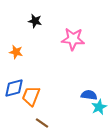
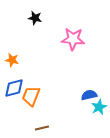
black star: moved 3 px up
orange star: moved 4 px left, 8 px down
blue semicircle: rotated 21 degrees counterclockwise
brown line: moved 5 px down; rotated 48 degrees counterclockwise
